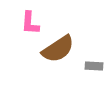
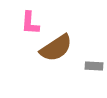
brown semicircle: moved 2 px left, 1 px up
